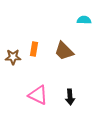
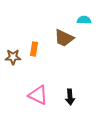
brown trapezoid: moved 13 px up; rotated 20 degrees counterclockwise
